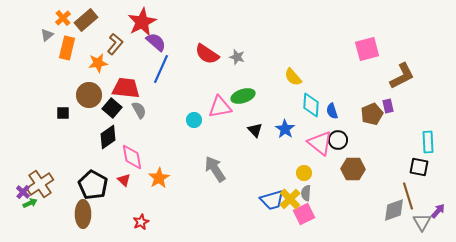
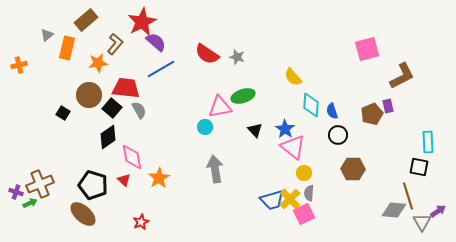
orange cross at (63, 18): moved 44 px left, 47 px down; rotated 28 degrees clockwise
blue line at (161, 69): rotated 36 degrees clockwise
black square at (63, 113): rotated 32 degrees clockwise
cyan circle at (194, 120): moved 11 px right, 7 px down
black circle at (338, 140): moved 5 px up
pink triangle at (320, 143): moved 27 px left, 4 px down
gray arrow at (215, 169): rotated 24 degrees clockwise
brown cross at (40, 184): rotated 12 degrees clockwise
black pentagon at (93, 185): rotated 12 degrees counterclockwise
purple cross at (23, 192): moved 7 px left; rotated 24 degrees counterclockwise
gray semicircle at (306, 193): moved 3 px right
gray diamond at (394, 210): rotated 25 degrees clockwise
purple arrow at (438, 211): rotated 14 degrees clockwise
brown ellipse at (83, 214): rotated 48 degrees counterclockwise
